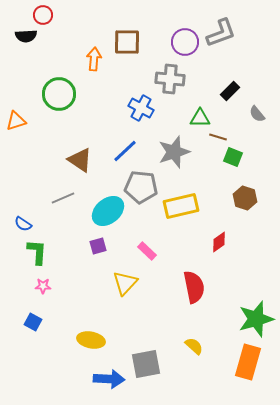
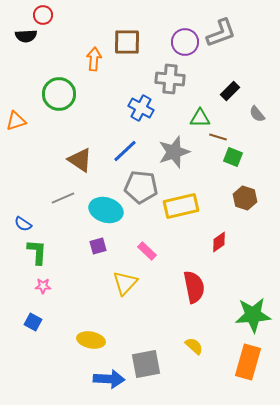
cyan ellipse: moved 2 px left, 1 px up; rotated 56 degrees clockwise
green star: moved 3 px left, 4 px up; rotated 12 degrees clockwise
